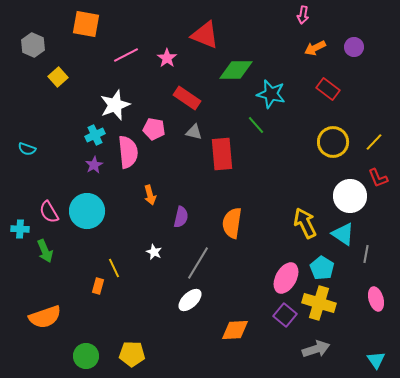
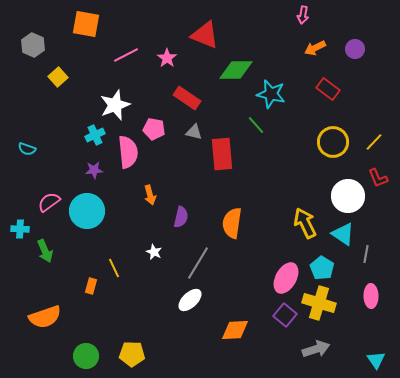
purple circle at (354, 47): moved 1 px right, 2 px down
purple star at (94, 165): moved 5 px down; rotated 24 degrees clockwise
white circle at (350, 196): moved 2 px left
pink semicircle at (49, 212): moved 10 px up; rotated 85 degrees clockwise
orange rectangle at (98, 286): moved 7 px left
pink ellipse at (376, 299): moved 5 px left, 3 px up; rotated 15 degrees clockwise
